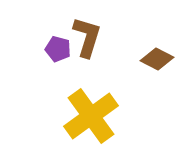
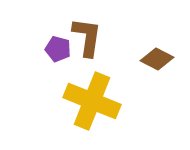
brown L-shape: rotated 9 degrees counterclockwise
yellow cross: moved 1 px right, 15 px up; rotated 32 degrees counterclockwise
